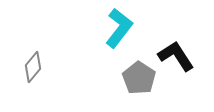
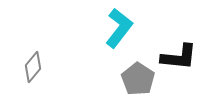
black L-shape: moved 3 px right, 1 px down; rotated 129 degrees clockwise
gray pentagon: moved 1 px left, 1 px down
